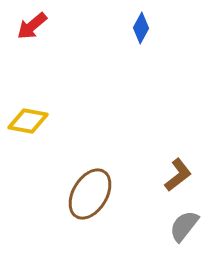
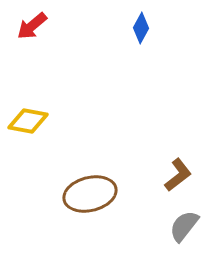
brown ellipse: rotated 45 degrees clockwise
